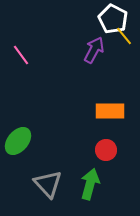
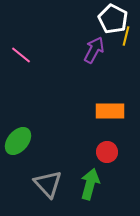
yellow line: moved 2 px right; rotated 54 degrees clockwise
pink line: rotated 15 degrees counterclockwise
red circle: moved 1 px right, 2 px down
